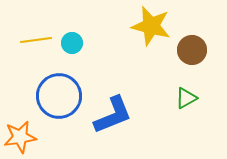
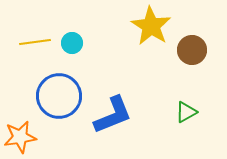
yellow star: rotated 18 degrees clockwise
yellow line: moved 1 px left, 2 px down
green triangle: moved 14 px down
